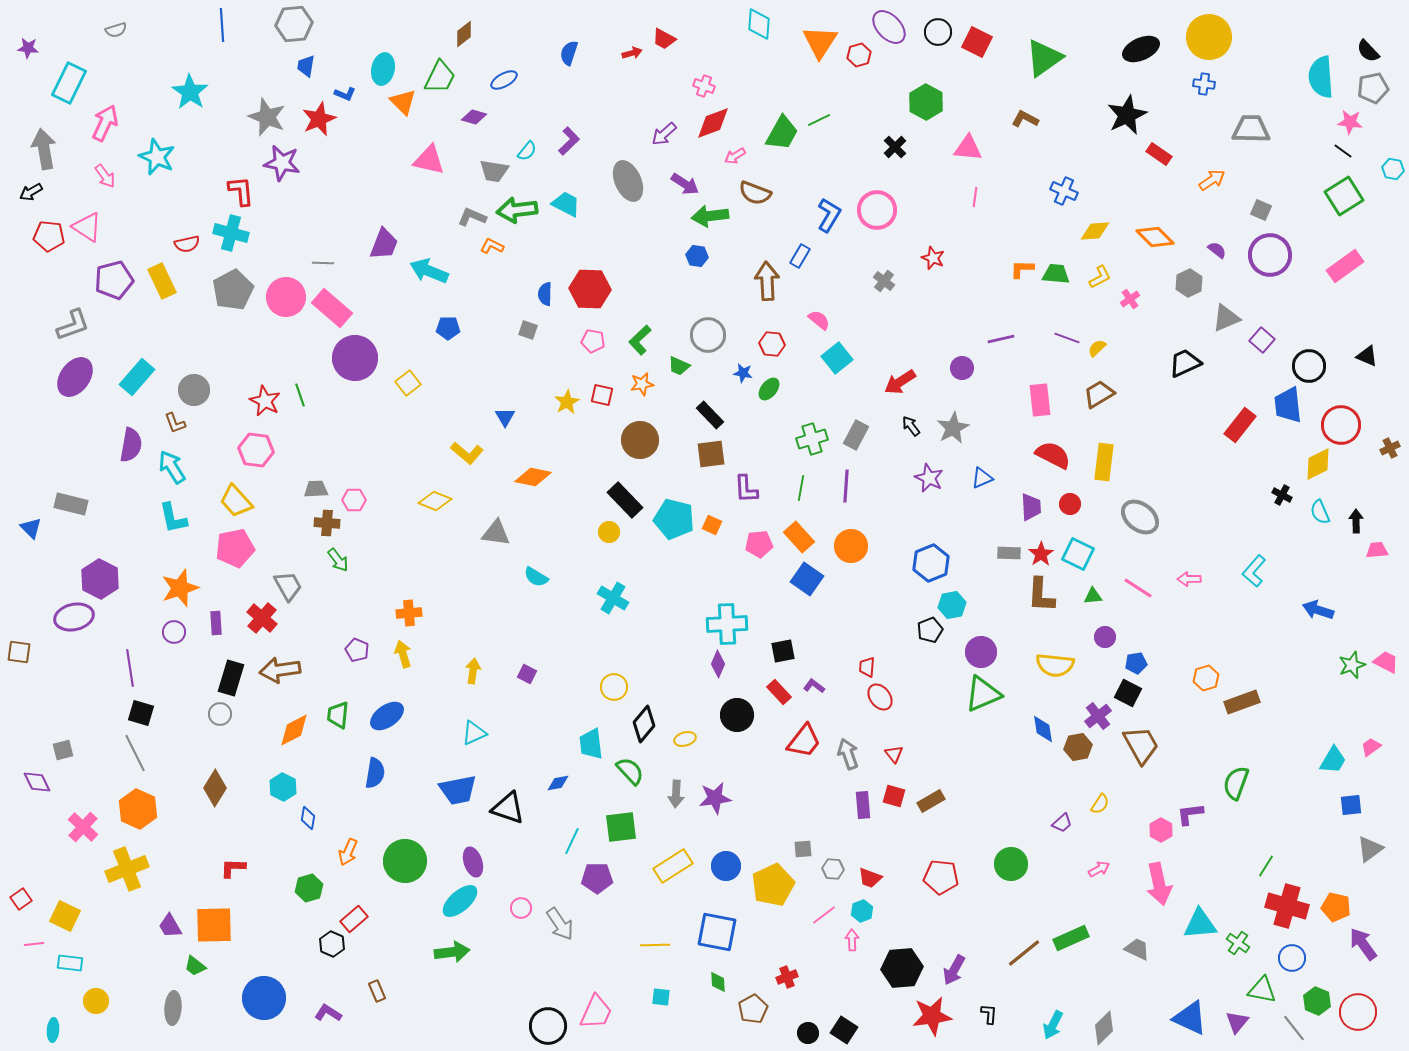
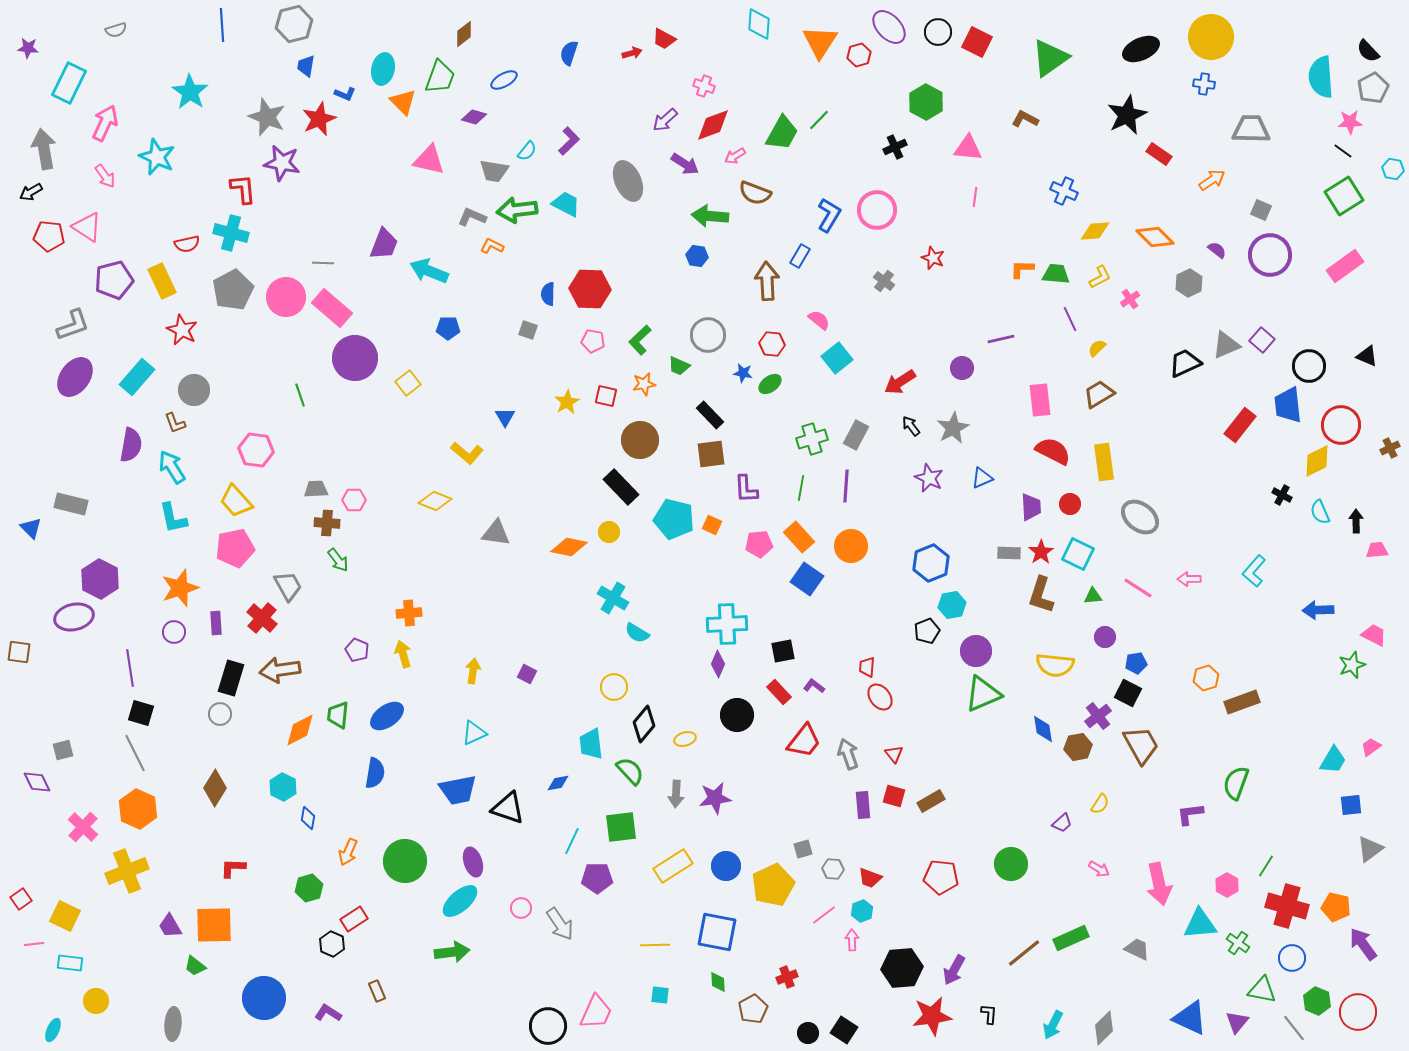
gray hexagon at (294, 24): rotated 9 degrees counterclockwise
yellow circle at (1209, 37): moved 2 px right
green triangle at (1044, 58): moved 6 px right
green trapezoid at (440, 77): rotated 6 degrees counterclockwise
gray pentagon at (1373, 88): rotated 16 degrees counterclockwise
green line at (819, 120): rotated 20 degrees counterclockwise
pink star at (1350, 122): rotated 10 degrees counterclockwise
red diamond at (713, 123): moved 2 px down
purple arrow at (664, 134): moved 1 px right, 14 px up
black cross at (895, 147): rotated 20 degrees clockwise
purple arrow at (685, 184): moved 20 px up
red L-shape at (241, 191): moved 2 px right, 2 px up
green arrow at (710, 216): rotated 12 degrees clockwise
blue semicircle at (545, 294): moved 3 px right
gray triangle at (1226, 318): moved 27 px down
purple line at (1067, 338): moved 3 px right, 19 px up; rotated 45 degrees clockwise
orange star at (642, 384): moved 2 px right
green ellipse at (769, 389): moved 1 px right, 5 px up; rotated 15 degrees clockwise
red square at (602, 395): moved 4 px right, 1 px down
red star at (265, 401): moved 83 px left, 71 px up
red semicircle at (1053, 455): moved 4 px up
yellow rectangle at (1104, 462): rotated 15 degrees counterclockwise
yellow diamond at (1318, 464): moved 1 px left, 3 px up
orange diamond at (533, 477): moved 36 px right, 70 px down
black rectangle at (625, 500): moved 4 px left, 13 px up
red star at (1041, 554): moved 2 px up
cyan semicircle at (536, 577): moved 101 px right, 56 px down
brown L-shape at (1041, 595): rotated 15 degrees clockwise
blue arrow at (1318, 610): rotated 20 degrees counterclockwise
black pentagon at (930, 630): moved 3 px left, 1 px down
purple circle at (981, 652): moved 5 px left, 1 px up
pink trapezoid at (1386, 662): moved 12 px left, 27 px up
orange diamond at (294, 730): moved 6 px right
pink hexagon at (1161, 830): moved 66 px right, 55 px down
gray square at (803, 849): rotated 12 degrees counterclockwise
yellow cross at (127, 869): moved 2 px down
pink arrow at (1099, 869): rotated 60 degrees clockwise
red rectangle at (354, 919): rotated 8 degrees clockwise
cyan square at (661, 997): moved 1 px left, 2 px up
gray ellipse at (173, 1008): moved 16 px down
cyan ellipse at (53, 1030): rotated 20 degrees clockwise
